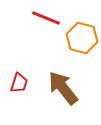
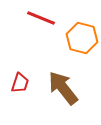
red line: moved 5 px left
red trapezoid: moved 1 px right
